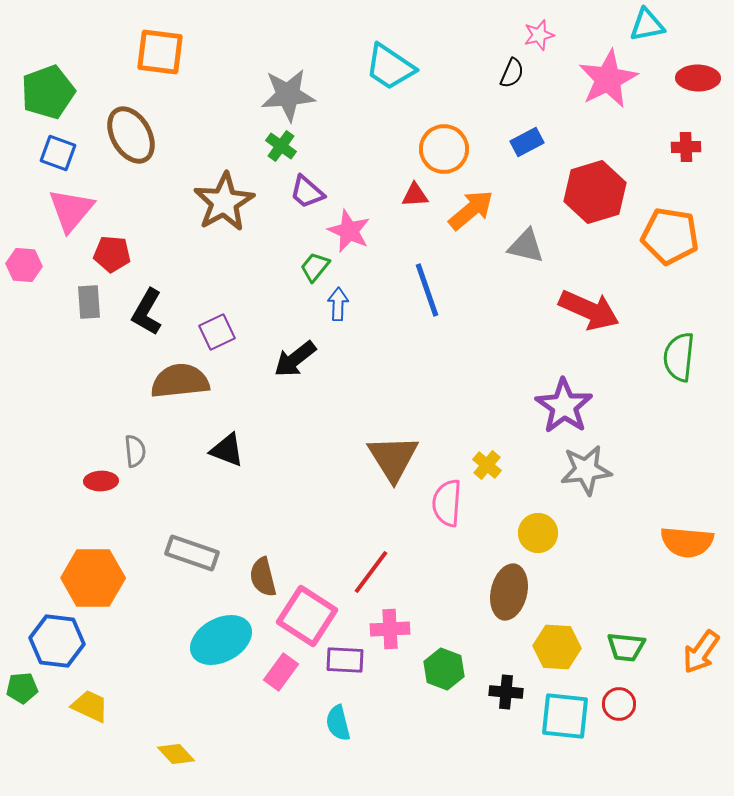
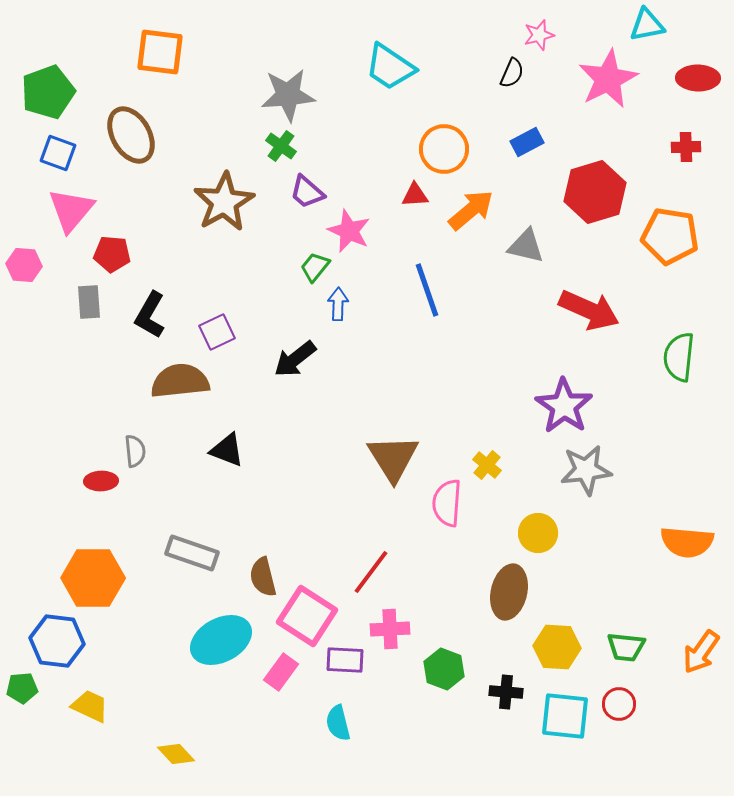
black L-shape at (147, 312): moved 3 px right, 3 px down
